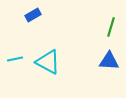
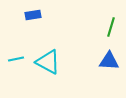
blue rectangle: rotated 21 degrees clockwise
cyan line: moved 1 px right
